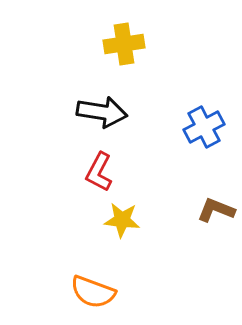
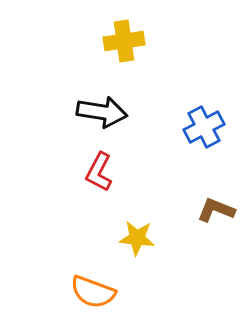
yellow cross: moved 3 px up
yellow star: moved 15 px right, 18 px down
